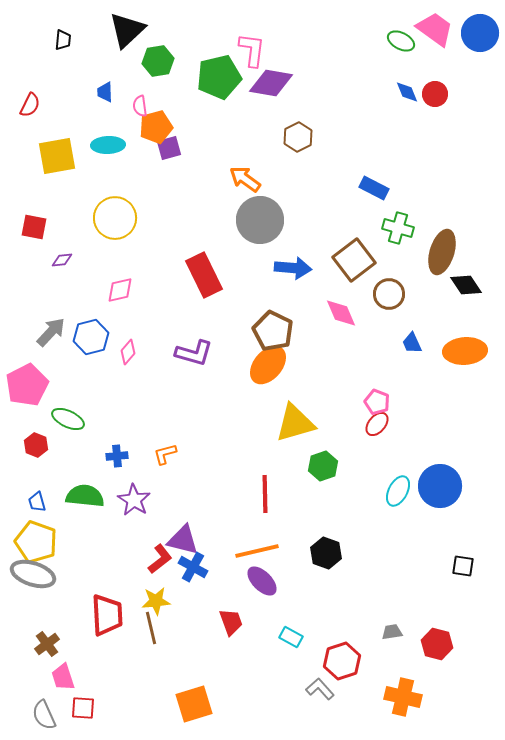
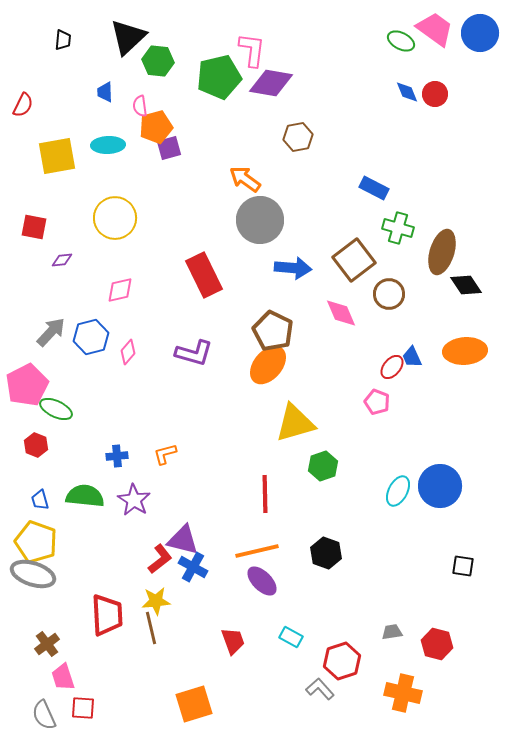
black triangle at (127, 30): moved 1 px right, 7 px down
green hexagon at (158, 61): rotated 16 degrees clockwise
red semicircle at (30, 105): moved 7 px left
brown hexagon at (298, 137): rotated 16 degrees clockwise
blue trapezoid at (412, 343): moved 14 px down
green ellipse at (68, 419): moved 12 px left, 10 px up
red ellipse at (377, 424): moved 15 px right, 57 px up
blue trapezoid at (37, 502): moved 3 px right, 2 px up
red trapezoid at (231, 622): moved 2 px right, 19 px down
orange cross at (403, 697): moved 4 px up
